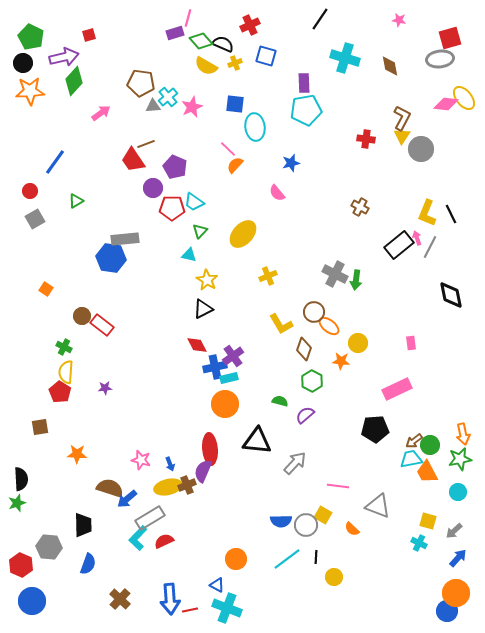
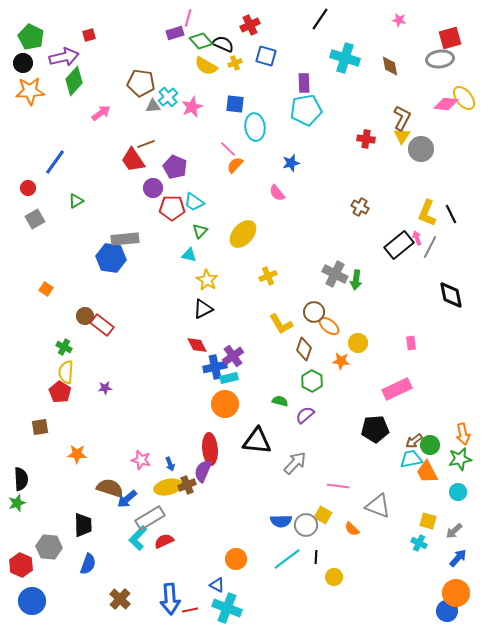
red circle at (30, 191): moved 2 px left, 3 px up
brown circle at (82, 316): moved 3 px right
